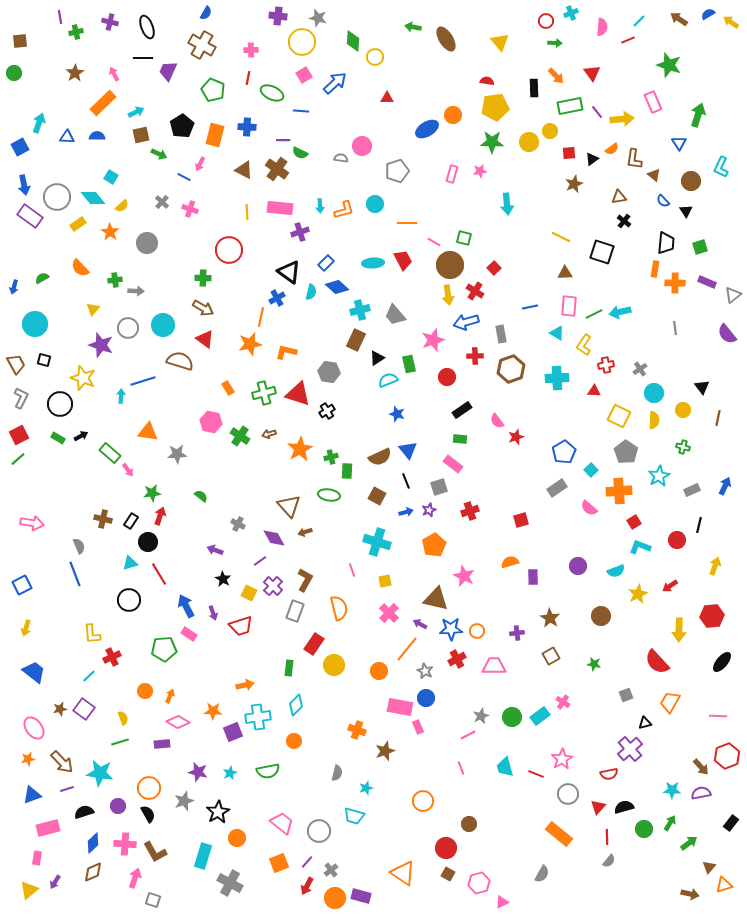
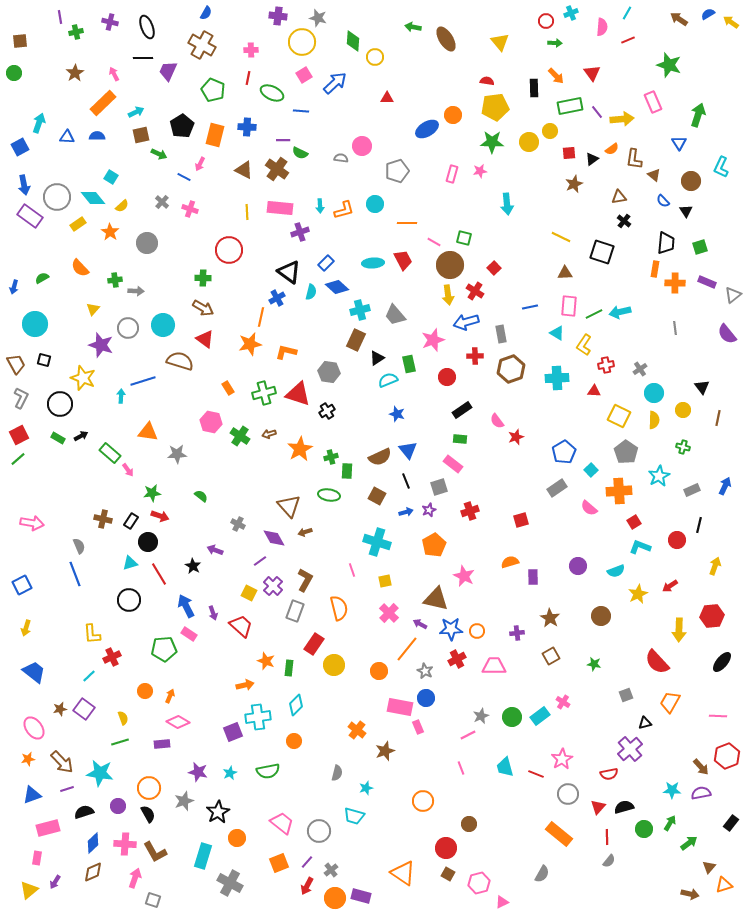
cyan line at (639, 21): moved 12 px left, 8 px up; rotated 16 degrees counterclockwise
red arrow at (160, 516): rotated 90 degrees clockwise
black star at (223, 579): moved 30 px left, 13 px up
red trapezoid at (241, 626): rotated 120 degrees counterclockwise
orange star at (213, 711): moved 53 px right, 50 px up; rotated 18 degrees clockwise
orange cross at (357, 730): rotated 18 degrees clockwise
